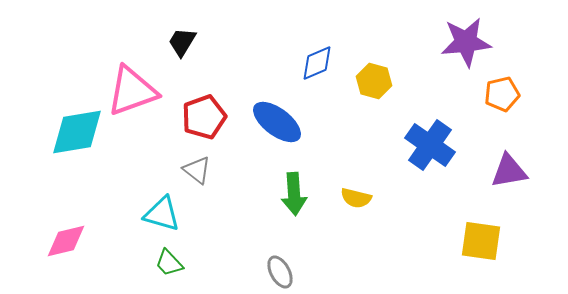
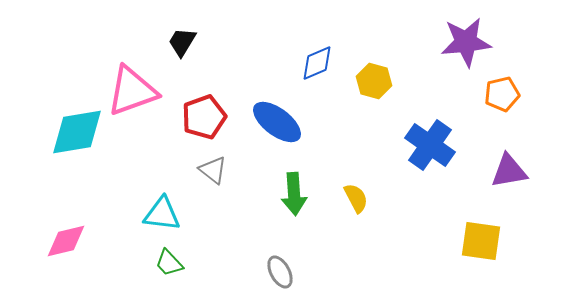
gray triangle: moved 16 px right
yellow semicircle: rotated 132 degrees counterclockwise
cyan triangle: rotated 9 degrees counterclockwise
